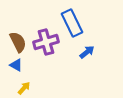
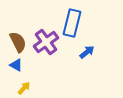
blue rectangle: rotated 40 degrees clockwise
purple cross: rotated 20 degrees counterclockwise
